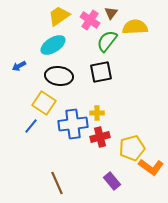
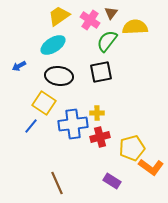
purple rectangle: rotated 18 degrees counterclockwise
